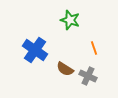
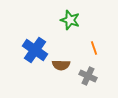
brown semicircle: moved 4 px left, 4 px up; rotated 30 degrees counterclockwise
